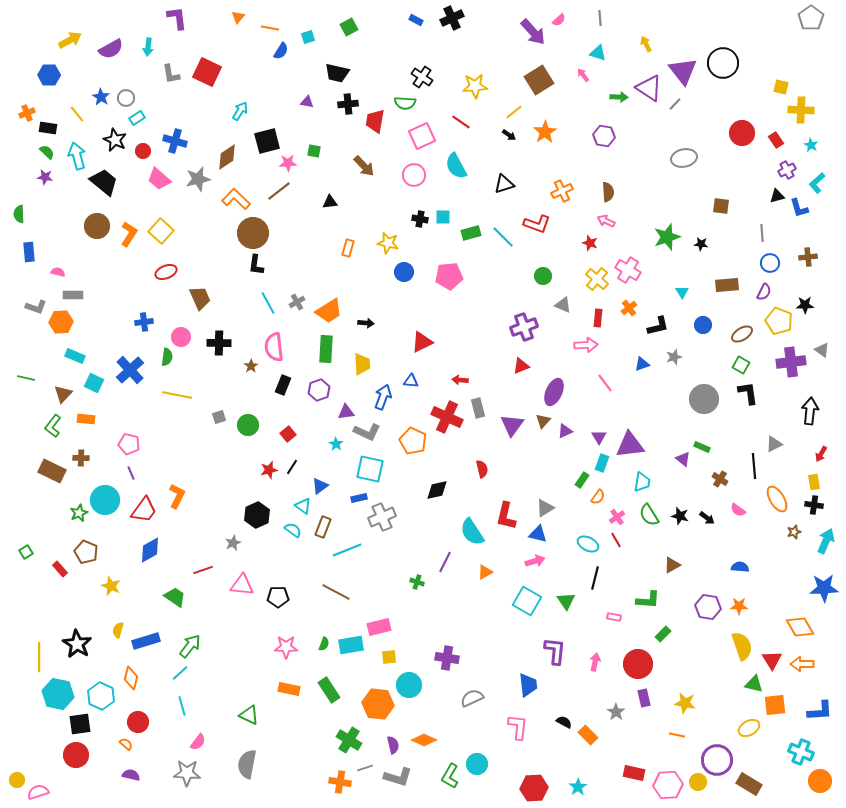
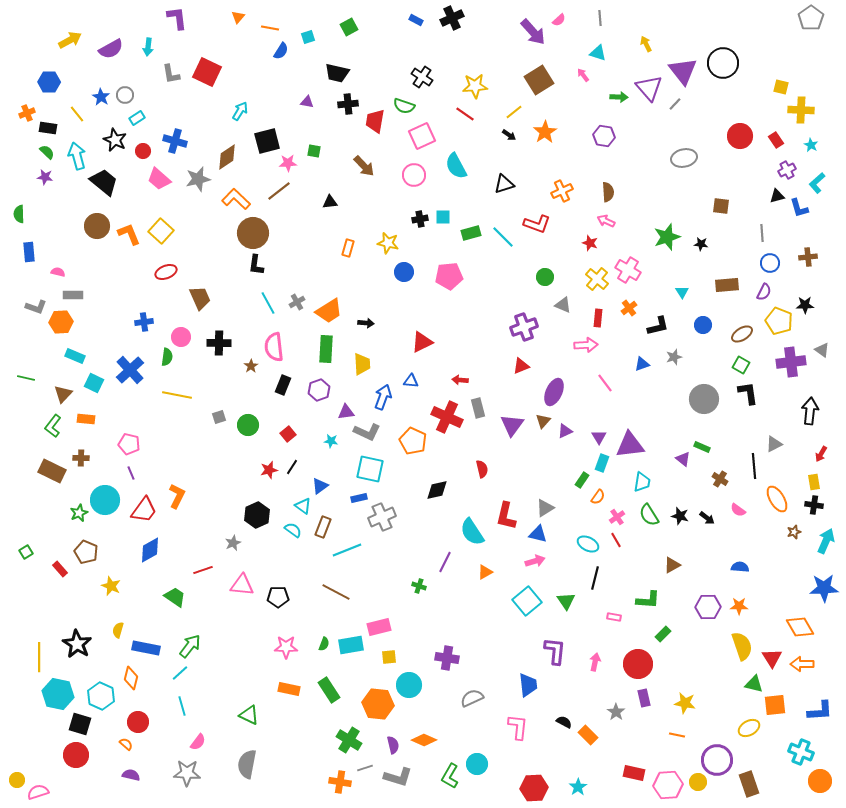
blue hexagon at (49, 75): moved 7 px down
purple triangle at (649, 88): rotated 16 degrees clockwise
gray circle at (126, 98): moved 1 px left, 3 px up
green semicircle at (405, 103): moved 1 px left, 3 px down; rotated 15 degrees clockwise
red line at (461, 122): moved 4 px right, 8 px up
red circle at (742, 133): moved 2 px left, 3 px down
black cross at (420, 219): rotated 21 degrees counterclockwise
orange L-shape at (129, 234): rotated 55 degrees counterclockwise
green circle at (543, 276): moved 2 px right, 1 px down
cyan star at (336, 444): moved 5 px left, 3 px up; rotated 24 degrees counterclockwise
green cross at (417, 582): moved 2 px right, 4 px down
cyan square at (527, 601): rotated 20 degrees clockwise
purple hexagon at (708, 607): rotated 10 degrees counterclockwise
blue rectangle at (146, 641): moved 7 px down; rotated 28 degrees clockwise
red triangle at (772, 660): moved 2 px up
black square at (80, 724): rotated 25 degrees clockwise
brown rectangle at (749, 784): rotated 40 degrees clockwise
